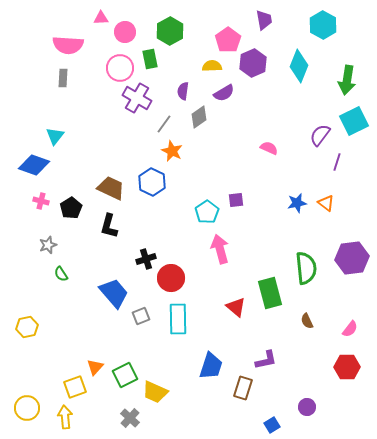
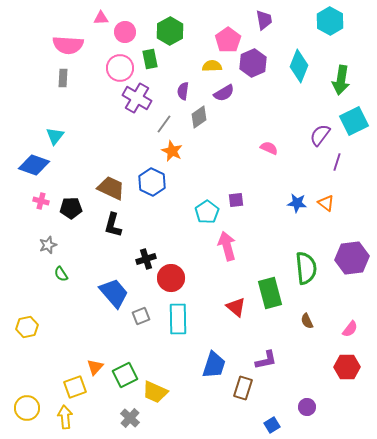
cyan hexagon at (323, 25): moved 7 px right, 4 px up
green arrow at (347, 80): moved 6 px left
blue star at (297, 203): rotated 18 degrees clockwise
black pentagon at (71, 208): rotated 30 degrees clockwise
black L-shape at (109, 226): moved 4 px right, 1 px up
pink arrow at (220, 249): moved 7 px right, 3 px up
blue trapezoid at (211, 366): moved 3 px right, 1 px up
